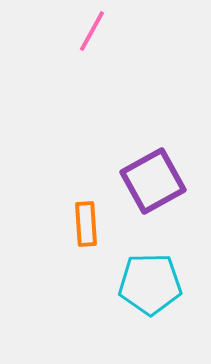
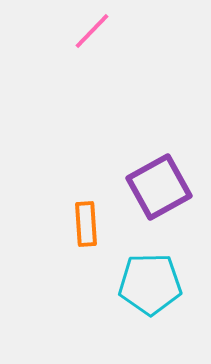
pink line: rotated 15 degrees clockwise
purple square: moved 6 px right, 6 px down
